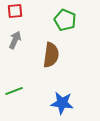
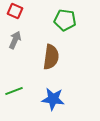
red square: rotated 28 degrees clockwise
green pentagon: rotated 15 degrees counterclockwise
brown semicircle: moved 2 px down
blue star: moved 9 px left, 4 px up
